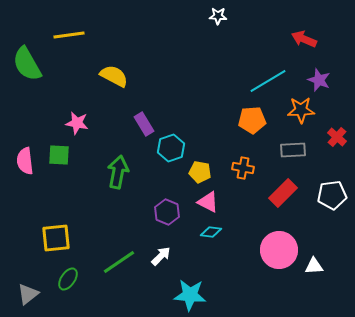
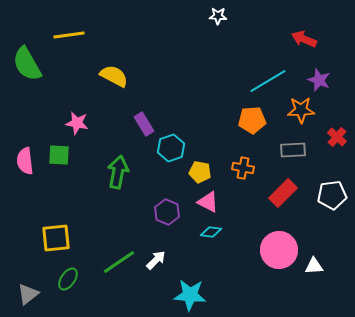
white arrow: moved 5 px left, 4 px down
